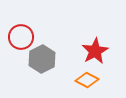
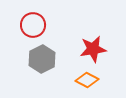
red circle: moved 12 px right, 12 px up
red star: moved 2 px left, 2 px up; rotated 20 degrees clockwise
